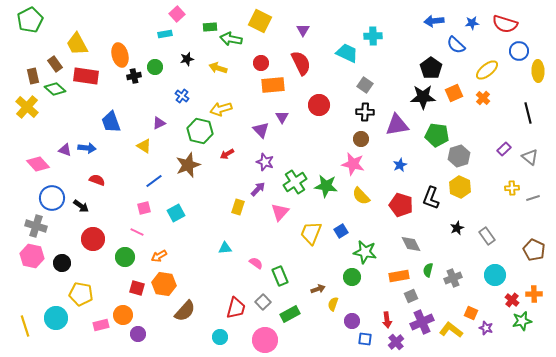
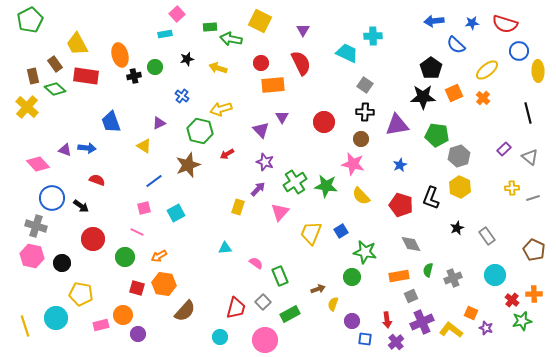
red circle at (319, 105): moved 5 px right, 17 px down
